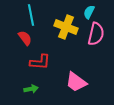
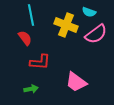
cyan semicircle: rotated 96 degrees counterclockwise
yellow cross: moved 2 px up
pink semicircle: rotated 40 degrees clockwise
